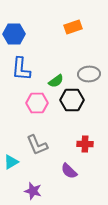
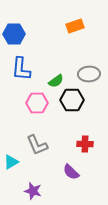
orange rectangle: moved 2 px right, 1 px up
purple semicircle: moved 2 px right, 1 px down
